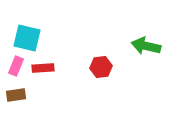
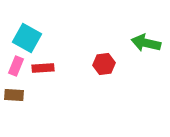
cyan square: rotated 16 degrees clockwise
green arrow: moved 3 px up
red hexagon: moved 3 px right, 3 px up
brown rectangle: moved 2 px left; rotated 12 degrees clockwise
